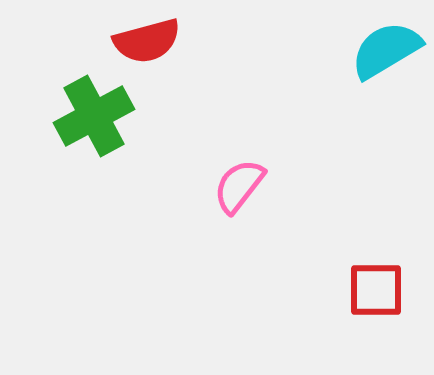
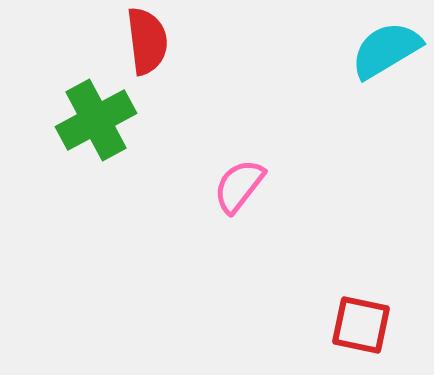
red semicircle: rotated 82 degrees counterclockwise
green cross: moved 2 px right, 4 px down
red square: moved 15 px left, 35 px down; rotated 12 degrees clockwise
